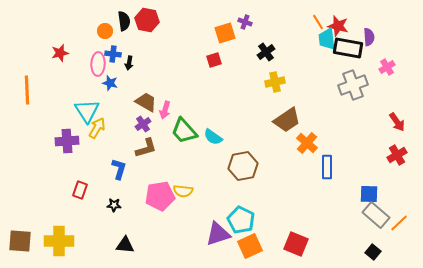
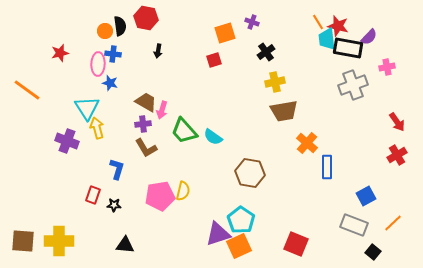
red hexagon at (147, 20): moved 1 px left, 2 px up
black semicircle at (124, 21): moved 4 px left, 5 px down
purple cross at (245, 22): moved 7 px right
purple semicircle at (369, 37): rotated 48 degrees clockwise
black arrow at (129, 63): moved 29 px right, 12 px up
pink cross at (387, 67): rotated 21 degrees clockwise
orange line at (27, 90): rotated 52 degrees counterclockwise
pink arrow at (165, 110): moved 3 px left
cyan triangle at (87, 111): moved 3 px up
brown trapezoid at (287, 120): moved 3 px left, 9 px up; rotated 24 degrees clockwise
purple cross at (143, 124): rotated 28 degrees clockwise
yellow arrow at (97, 128): rotated 45 degrees counterclockwise
purple cross at (67, 141): rotated 25 degrees clockwise
brown L-shape at (146, 148): rotated 75 degrees clockwise
brown hexagon at (243, 166): moved 7 px right, 7 px down; rotated 20 degrees clockwise
blue L-shape at (119, 169): moved 2 px left
red rectangle at (80, 190): moved 13 px right, 5 px down
yellow semicircle at (183, 191): rotated 84 degrees counterclockwise
blue square at (369, 194): moved 3 px left, 2 px down; rotated 30 degrees counterclockwise
gray rectangle at (376, 215): moved 22 px left, 10 px down; rotated 20 degrees counterclockwise
cyan pentagon at (241, 220): rotated 8 degrees clockwise
orange line at (399, 223): moved 6 px left
brown square at (20, 241): moved 3 px right
orange square at (250, 246): moved 11 px left
